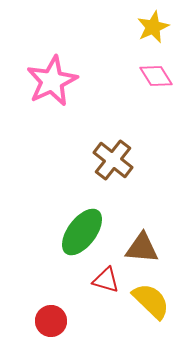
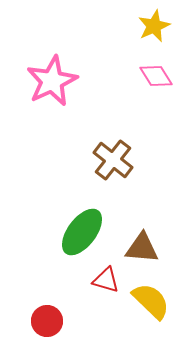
yellow star: moved 1 px right, 1 px up
red circle: moved 4 px left
